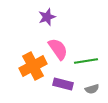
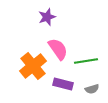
orange cross: rotated 12 degrees counterclockwise
